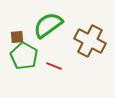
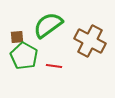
red line: rotated 14 degrees counterclockwise
